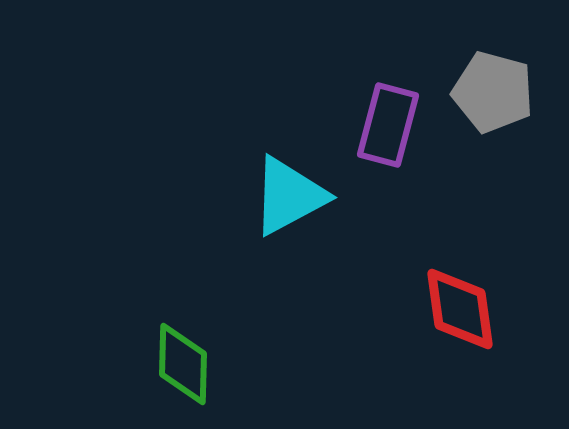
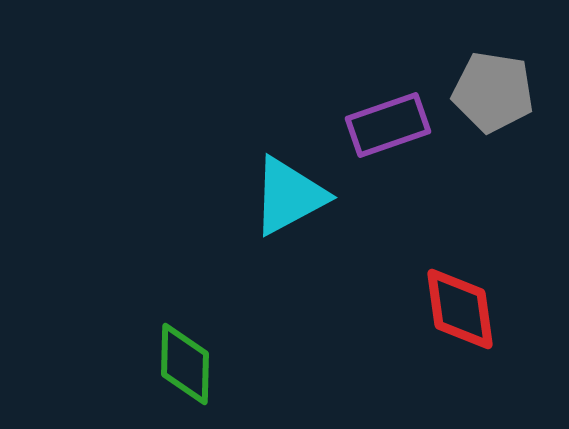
gray pentagon: rotated 6 degrees counterclockwise
purple rectangle: rotated 56 degrees clockwise
green diamond: moved 2 px right
